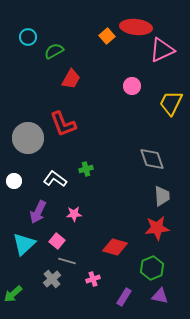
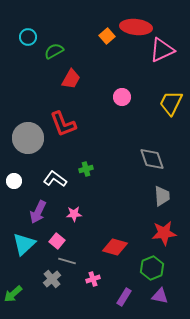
pink circle: moved 10 px left, 11 px down
red star: moved 7 px right, 5 px down
